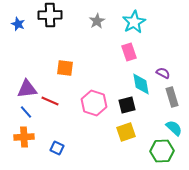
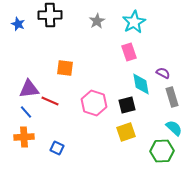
purple triangle: moved 2 px right
